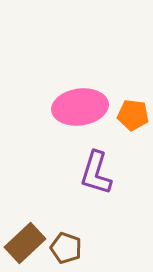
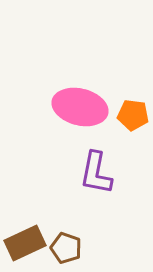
pink ellipse: rotated 22 degrees clockwise
purple L-shape: rotated 6 degrees counterclockwise
brown rectangle: rotated 18 degrees clockwise
